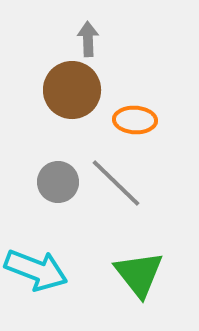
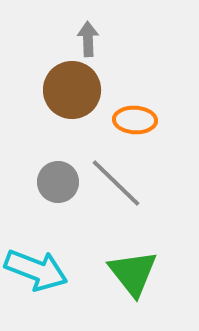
green triangle: moved 6 px left, 1 px up
